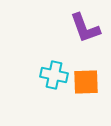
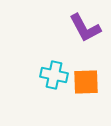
purple L-shape: rotated 8 degrees counterclockwise
